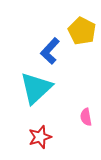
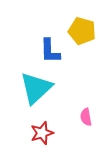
yellow pentagon: rotated 12 degrees counterclockwise
blue L-shape: rotated 44 degrees counterclockwise
red star: moved 2 px right, 4 px up
